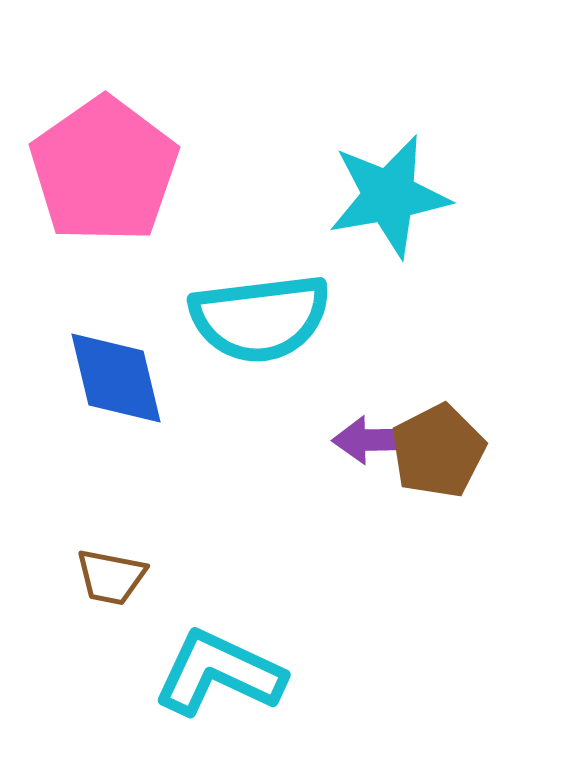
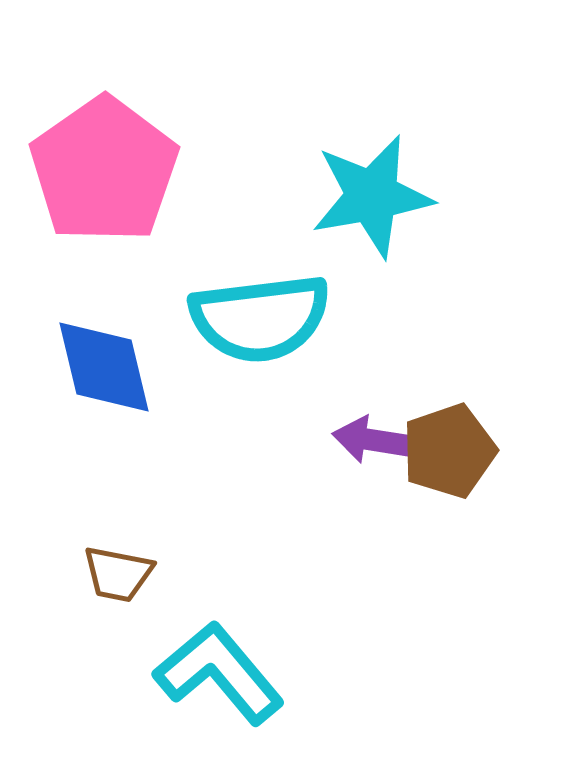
cyan star: moved 17 px left
blue diamond: moved 12 px left, 11 px up
purple arrow: rotated 10 degrees clockwise
brown pentagon: moved 11 px right; rotated 8 degrees clockwise
brown trapezoid: moved 7 px right, 3 px up
cyan L-shape: rotated 25 degrees clockwise
